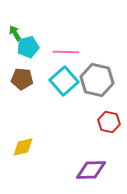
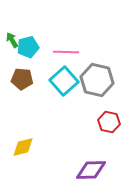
green arrow: moved 3 px left, 7 px down
